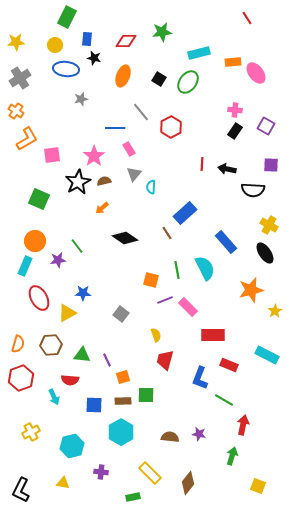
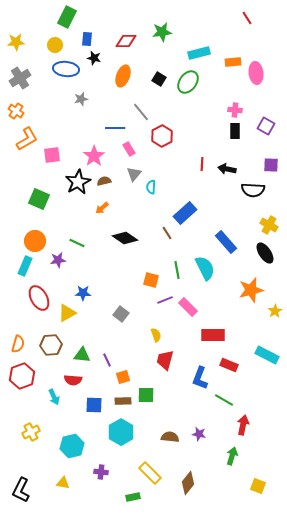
pink ellipse at (256, 73): rotated 30 degrees clockwise
red hexagon at (171, 127): moved 9 px left, 9 px down
black rectangle at (235, 131): rotated 35 degrees counterclockwise
green line at (77, 246): moved 3 px up; rotated 28 degrees counterclockwise
red hexagon at (21, 378): moved 1 px right, 2 px up
red semicircle at (70, 380): moved 3 px right
